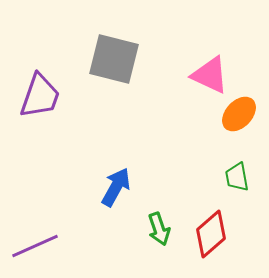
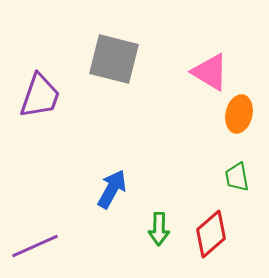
pink triangle: moved 3 px up; rotated 6 degrees clockwise
orange ellipse: rotated 30 degrees counterclockwise
blue arrow: moved 4 px left, 2 px down
green arrow: rotated 20 degrees clockwise
